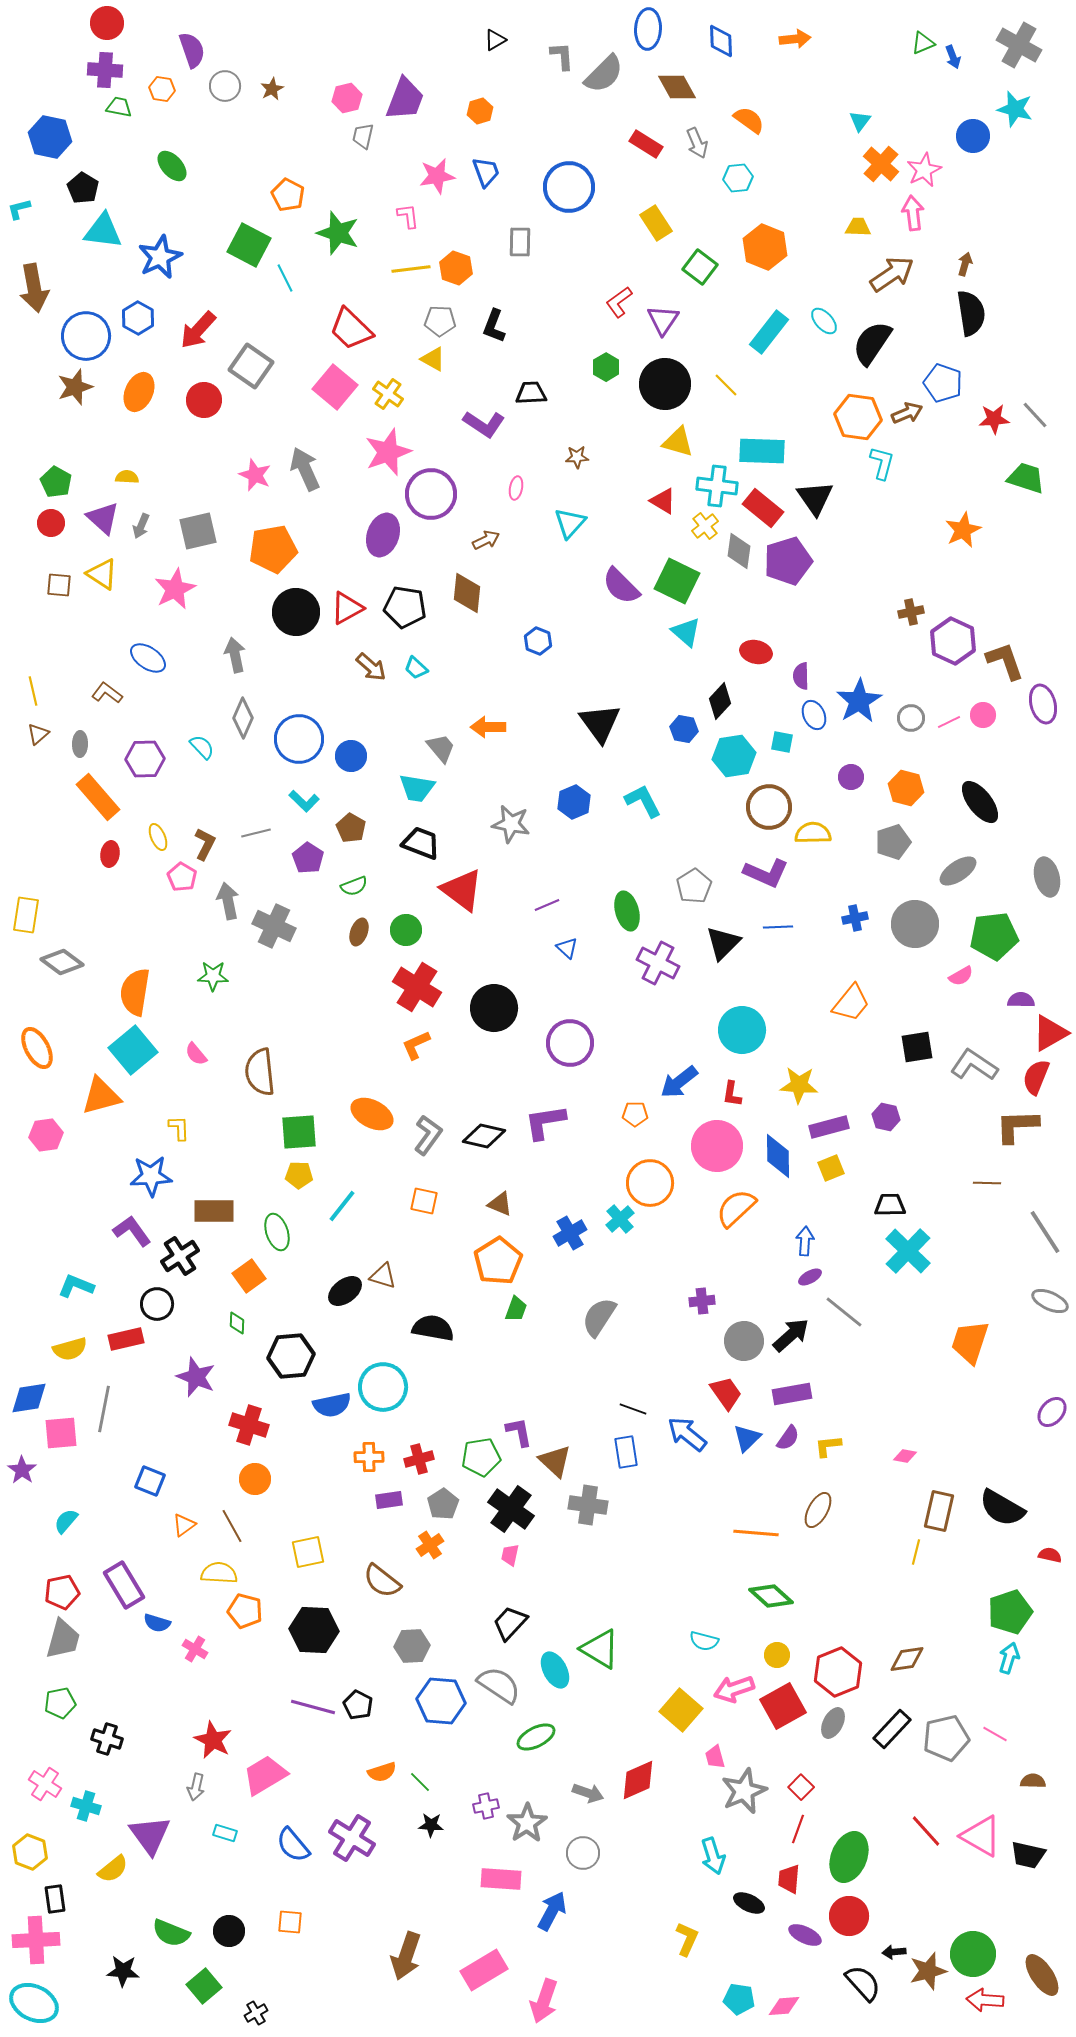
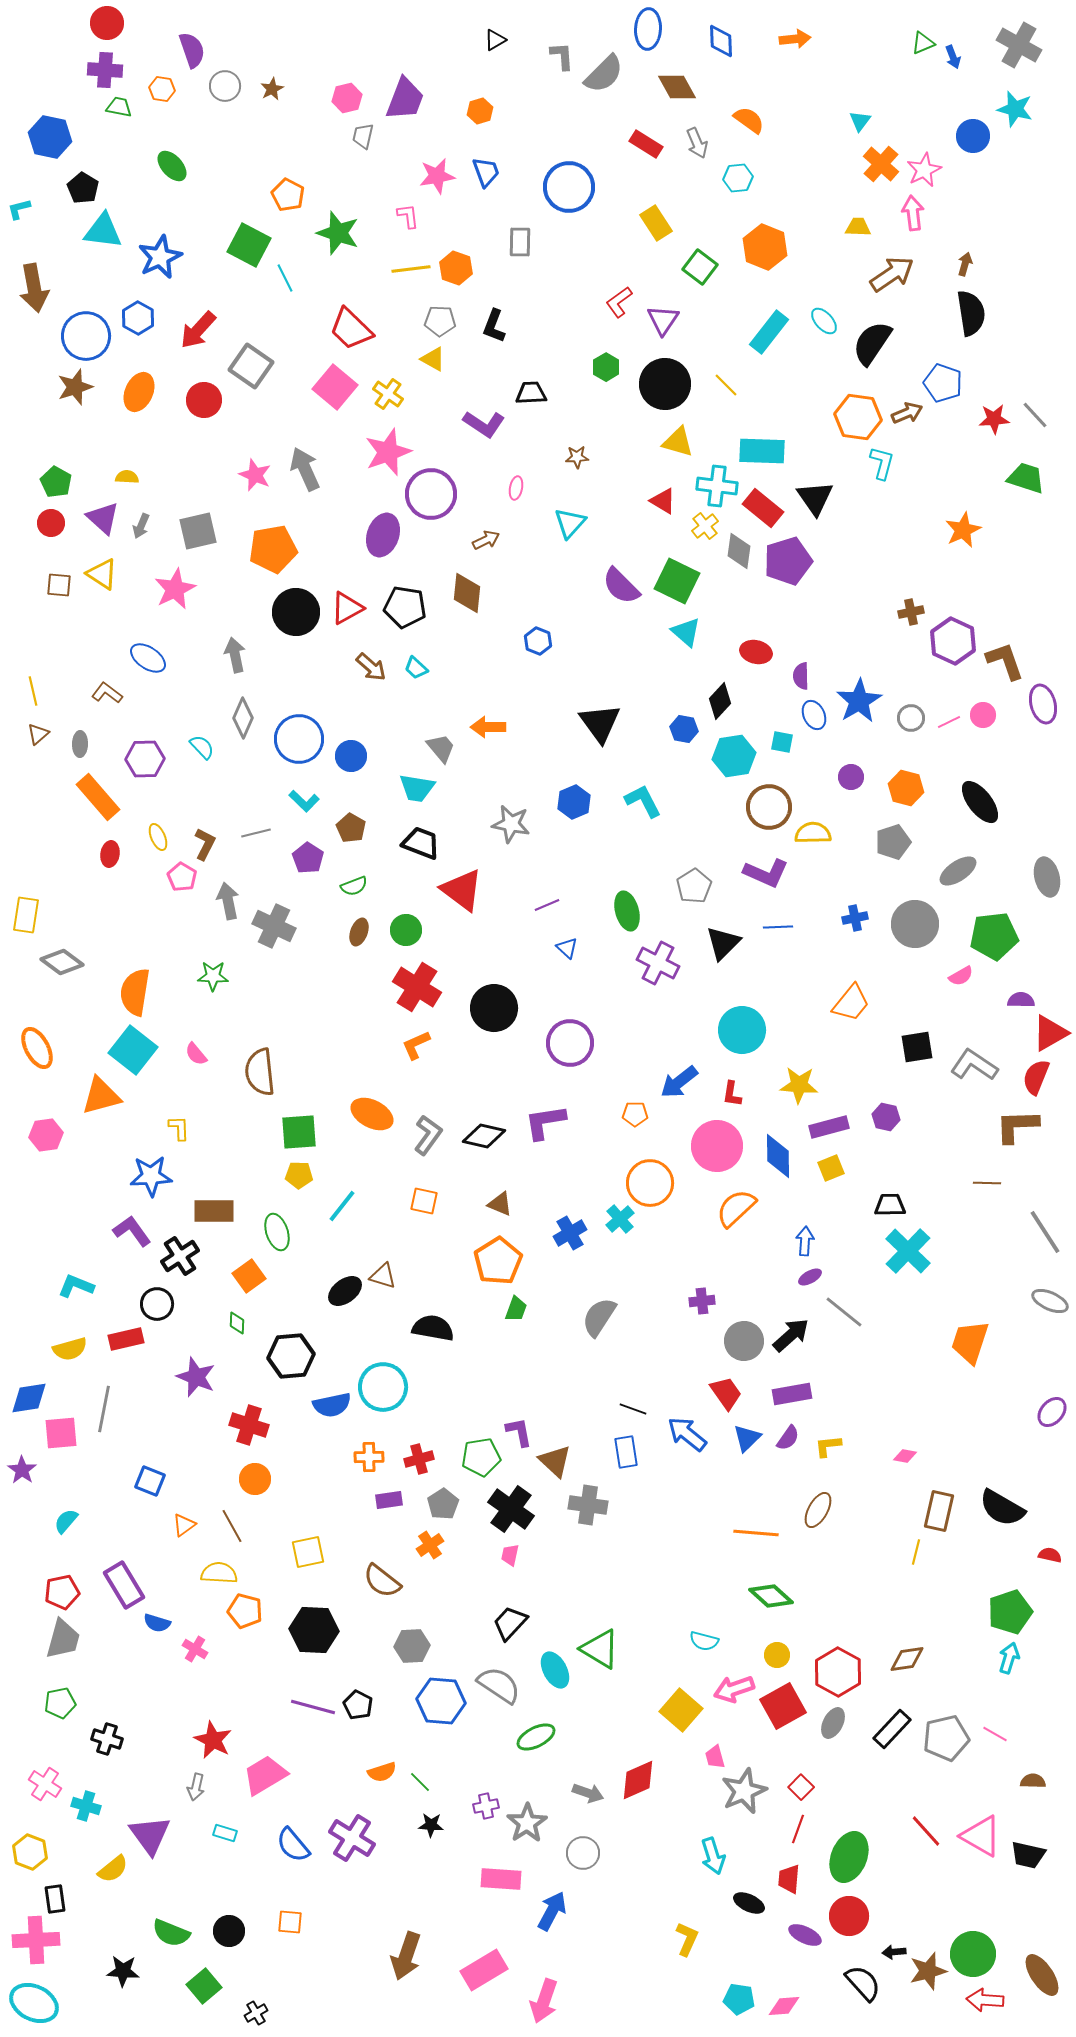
cyan square at (133, 1050): rotated 12 degrees counterclockwise
red hexagon at (838, 1672): rotated 9 degrees counterclockwise
